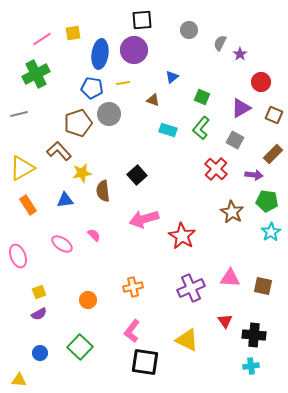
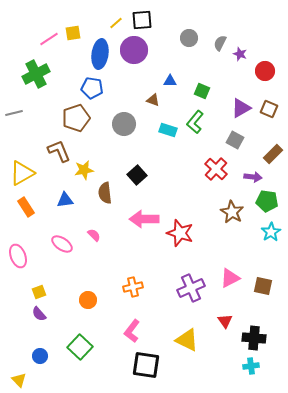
gray circle at (189, 30): moved 8 px down
pink line at (42, 39): moved 7 px right
purple star at (240, 54): rotated 16 degrees counterclockwise
blue triangle at (172, 77): moved 2 px left, 4 px down; rotated 40 degrees clockwise
red circle at (261, 82): moved 4 px right, 11 px up
yellow line at (123, 83): moved 7 px left, 60 px up; rotated 32 degrees counterclockwise
green square at (202, 97): moved 6 px up
gray line at (19, 114): moved 5 px left, 1 px up
gray circle at (109, 114): moved 15 px right, 10 px down
brown square at (274, 115): moved 5 px left, 6 px up
brown pentagon at (78, 123): moved 2 px left, 5 px up
green L-shape at (201, 128): moved 6 px left, 6 px up
brown L-shape at (59, 151): rotated 20 degrees clockwise
yellow triangle at (22, 168): moved 5 px down
yellow star at (82, 173): moved 2 px right, 3 px up
purple arrow at (254, 175): moved 1 px left, 2 px down
brown semicircle at (103, 191): moved 2 px right, 2 px down
orange rectangle at (28, 205): moved 2 px left, 2 px down
pink arrow at (144, 219): rotated 16 degrees clockwise
red star at (182, 236): moved 2 px left, 3 px up; rotated 12 degrees counterclockwise
pink triangle at (230, 278): rotated 30 degrees counterclockwise
purple semicircle at (39, 314): rotated 77 degrees clockwise
black cross at (254, 335): moved 3 px down
blue circle at (40, 353): moved 3 px down
black square at (145, 362): moved 1 px right, 3 px down
yellow triangle at (19, 380): rotated 42 degrees clockwise
